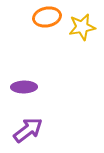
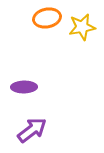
orange ellipse: moved 1 px down
purple arrow: moved 4 px right
